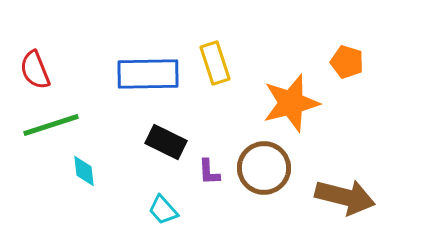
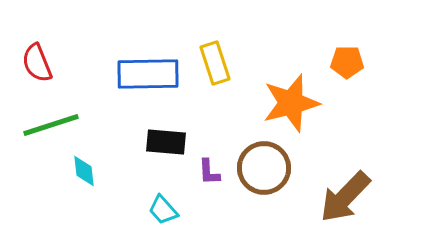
orange pentagon: rotated 16 degrees counterclockwise
red semicircle: moved 2 px right, 7 px up
black rectangle: rotated 21 degrees counterclockwise
brown arrow: rotated 120 degrees clockwise
